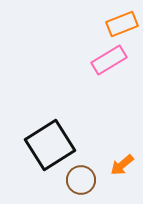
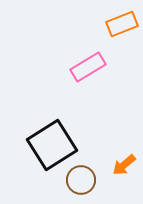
pink rectangle: moved 21 px left, 7 px down
black square: moved 2 px right
orange arrow: moved 2 px right
